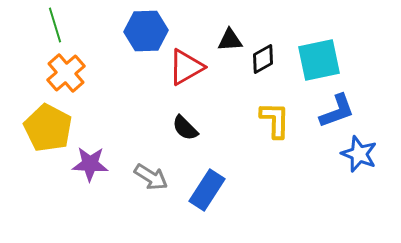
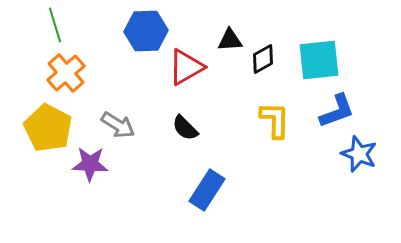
cyan square: rotated 6 degrees clockwise
gray arrow: moved 33 px left, 52 px up
